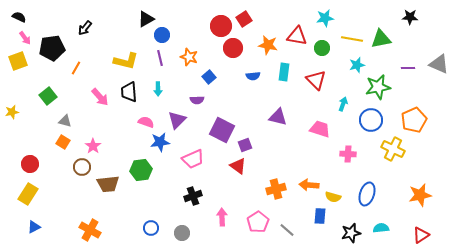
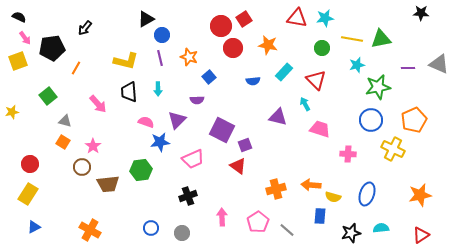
black star at (410, 17): moved 11 px right, 4 px up
red triangle at (297, 36): moved 18 px up
cyan rectangle at (284, 72): rotated 36 degrees clockwise
blue semicircle at (253, 76): moved 5 px down
pink arrow at (100, 97): moved 2 px left, 7 px down
cyan arrow at (343, 104): moved 38 px left; rotated 48 degrees counterclockwise
orange arrow at (309, 185): moved 2 px right
black cross at (193, 196): moved 5 px left
